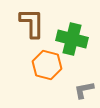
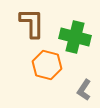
green cross: moved 3 px right, 2 px up
gray L-shape: rotated 45 degrees counterclockwise
